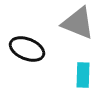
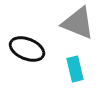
cyan rectangle: moved 8 px left, 6 px up; rotated 15 degrees counterclockwise
